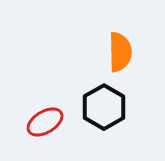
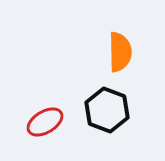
black hexagon: moved 3 px right, 3 px down; rotated 9 degrees counterclockwise
